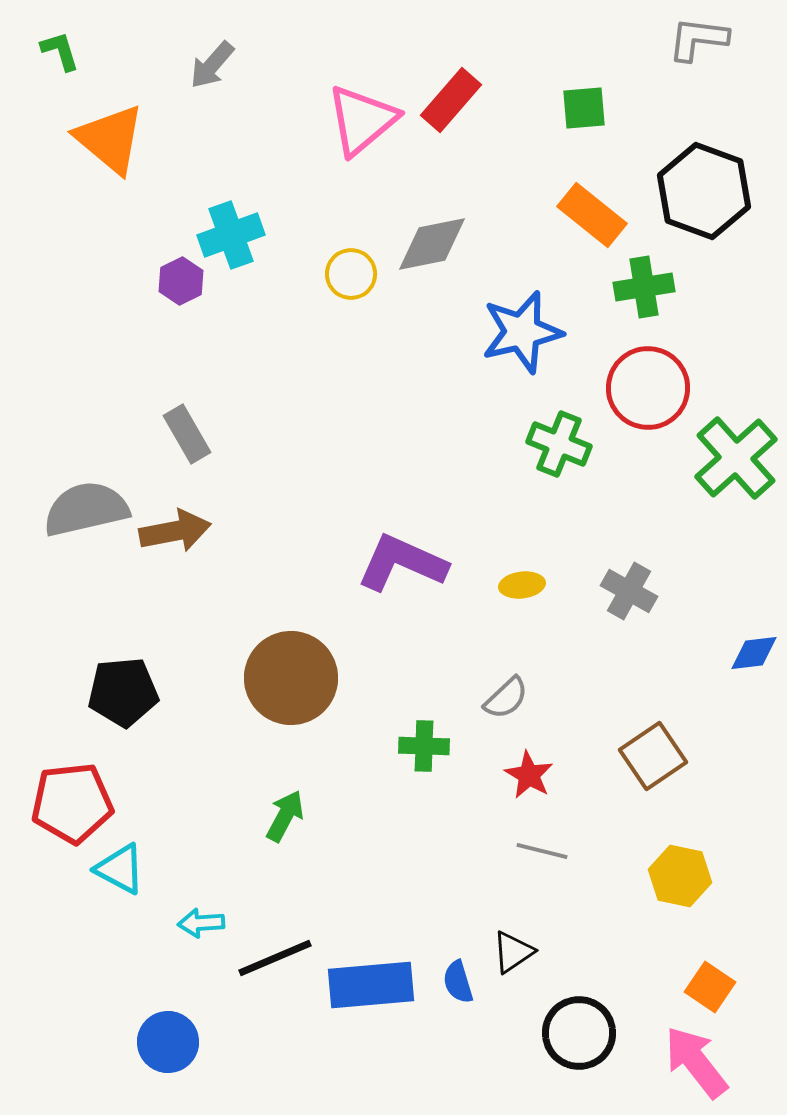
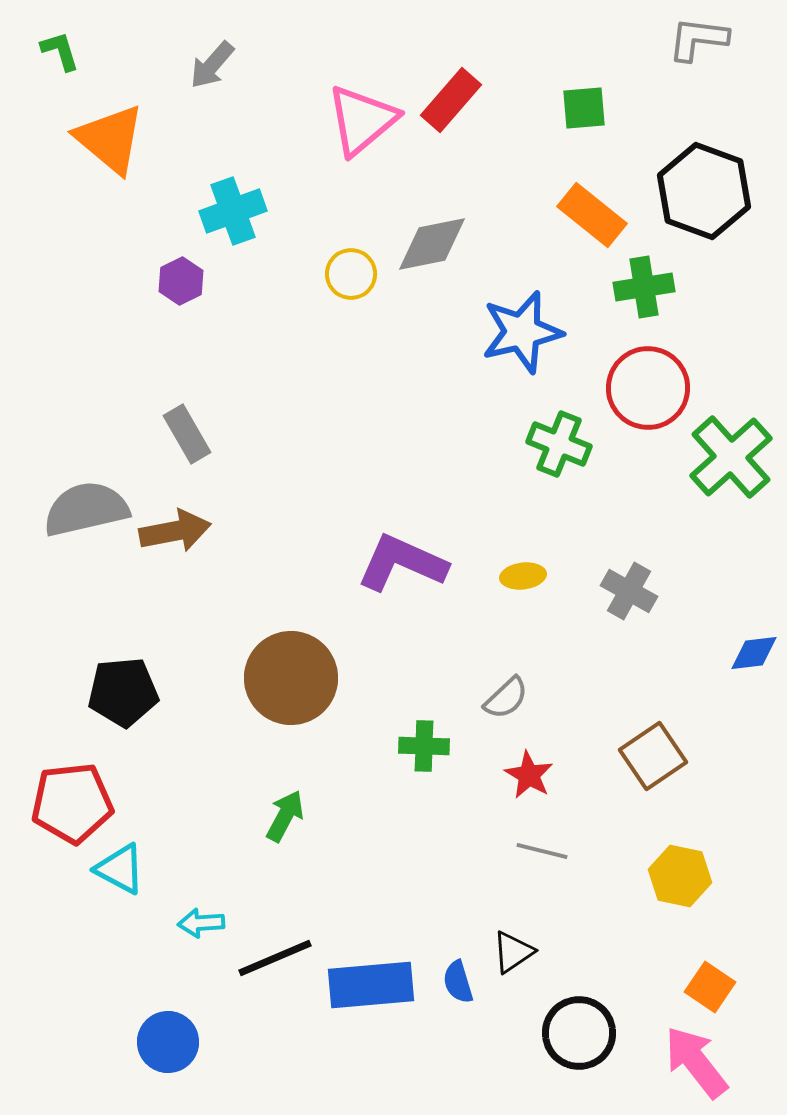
cyan cross at (231, 235): moved 2 px right, 24 px up
green cross at (736, 458): moved 5 px left, 1 px up
yellow ellipse at (522, 585): moved 1 px right, 9 px up
